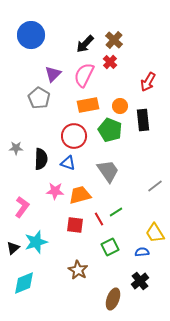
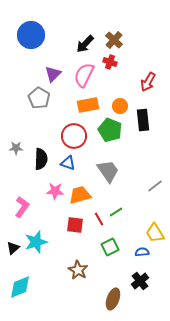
red cross: rotated 24 degrees counterclockwise
cyan diamond: moved 4 px left, 4 px down
